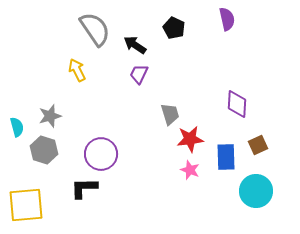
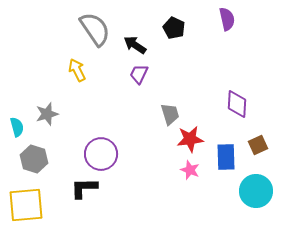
gray star: moved 3 px left, 2 px up
gray hexagon: moved 10 px left, 9 px down
